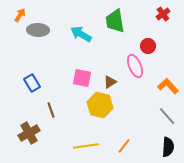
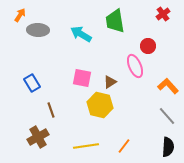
brown cross: moved 9 px right, 4 px down
